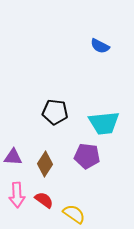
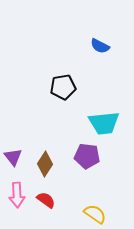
black pentagon: moved 8 px right, 25 px up; rotated 15 degrees counterclockwise
purple triangle: rotated 48 degrees clockwise
red semicircle: moved 2 px right
yellow semicircle: moved 21 px right
